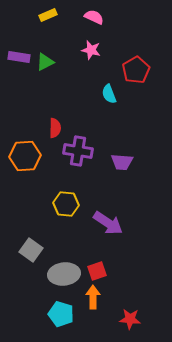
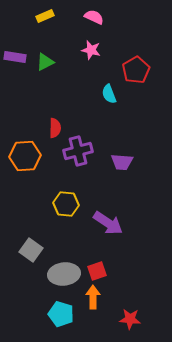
yellow rectangle: moved 3 px left, 1 px down
purple rectangle: moved 4 px left
purple cross: rotated 24 degrees counterclockwise
